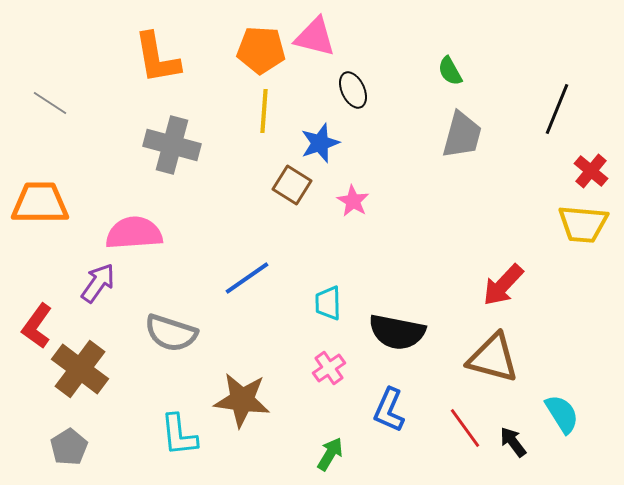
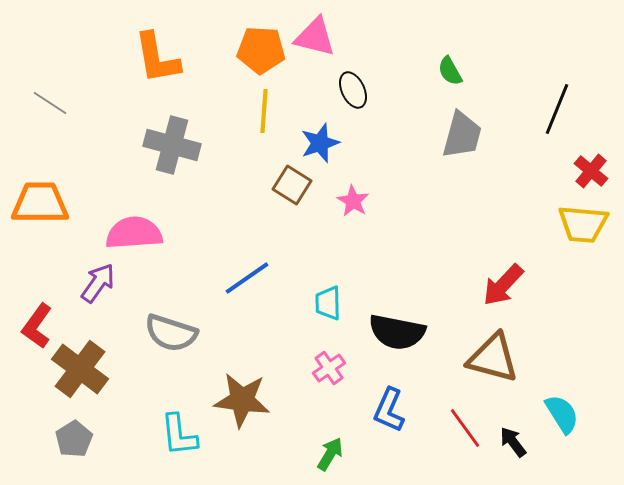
gray pentagon: moved 5 px right, 8 px up
